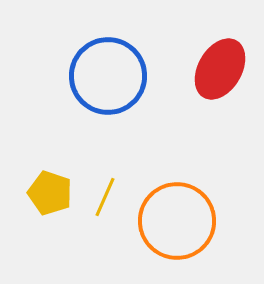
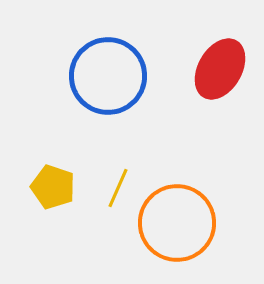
yellow pentagon: moved 3 px right, 6 px up
yellow line: moved 13 px right, 9 px up
orange circle: moved 2 px down
